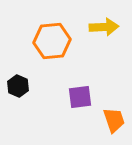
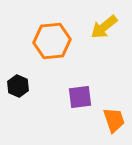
yellow arrow: rotated 144 degrees clockwise
